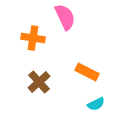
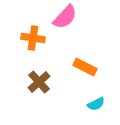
pink semicircle: rotated 68 degrees clockwise
orange rectangle: moved 2 px left, 5 px up
